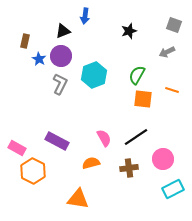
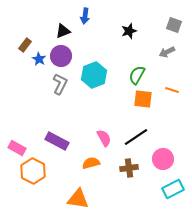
brown rectangle: moved 4 px down; rotated 24 degrees clockwise
